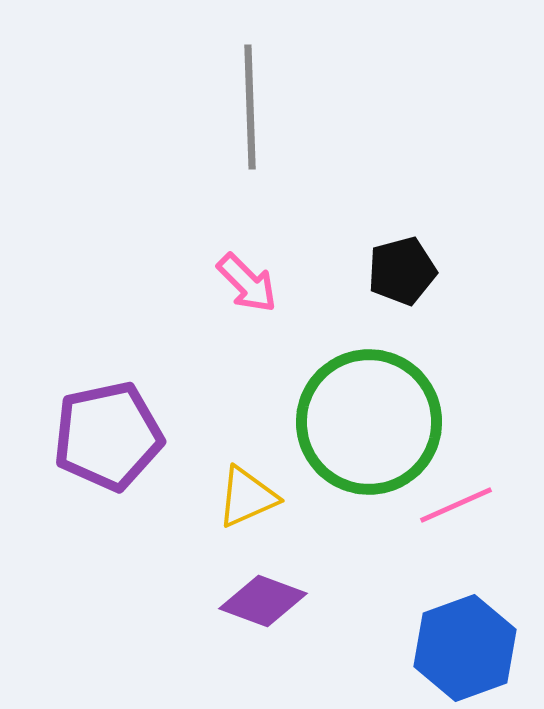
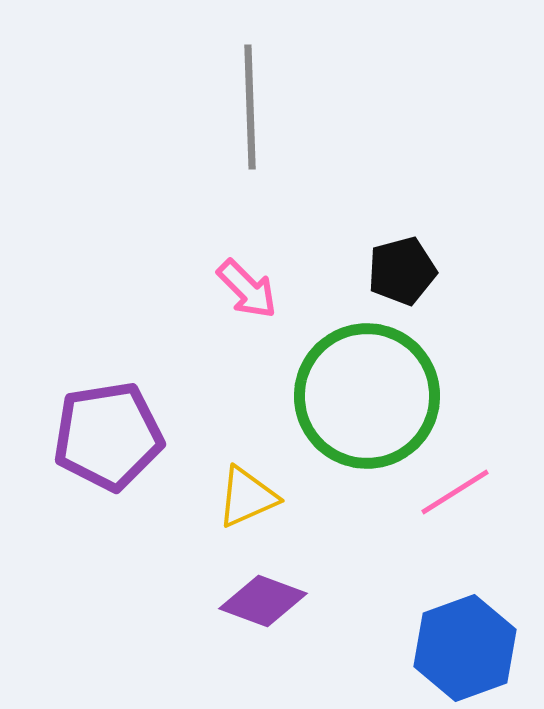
pink arrow: moved 6 px down
green circle: moved 2 px left, 26 px up
purple pentagon: rotated 3 degrees clockwise
pink line: moved 1 px left, 13 px up; rotated 8 degrees counterclockwise
